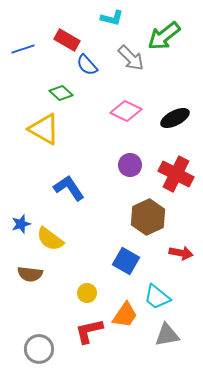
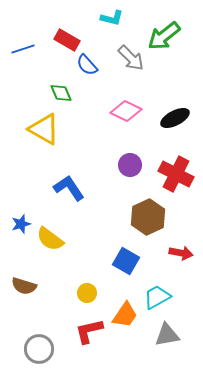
green diamond: rotated 25 degrees clockwise
brown semicircle: moved 6 px left, 12 px down; rotated 10 degrees clockwise
cyan trapezoid: rotated 112 degrees clockwise
